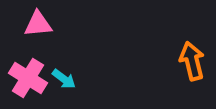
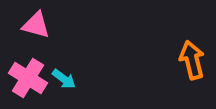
pink triangle: moved 2 px left, 1 px down; rotated 20 degrees clockwise
orange arrow: moved 1 px up
